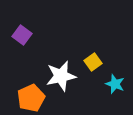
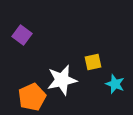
yellow square: rotated 24 degrees clockwise
white star: moved 1 px right, 4 px down
orange pentagon: moved 1 px right, 1 px up
